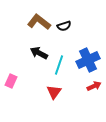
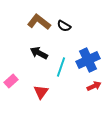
black semicircle: rotated 48 degrees clockwise
cyan line: moved 2 px right, 2 px down
pink rectangle: rotated 24 degrees clockwise
red triangle: moved 13 px left
